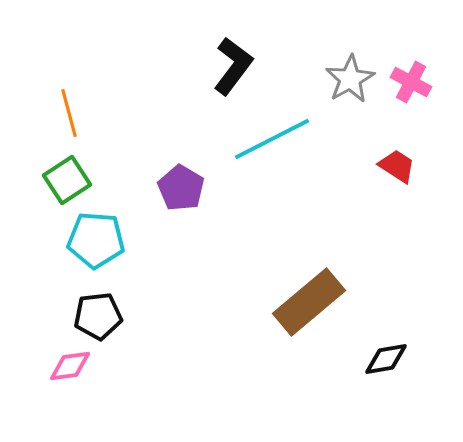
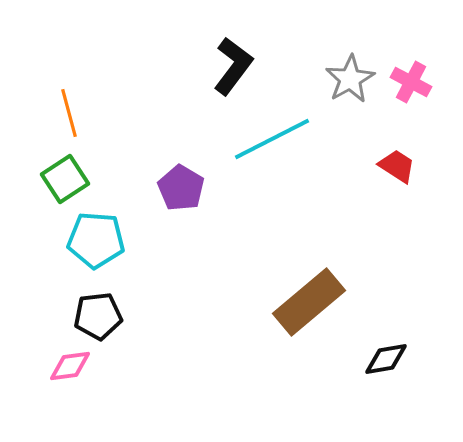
green square: moved 2 px left, 1 px up
